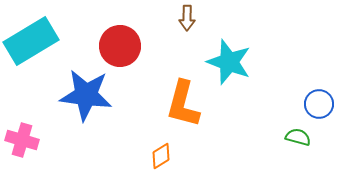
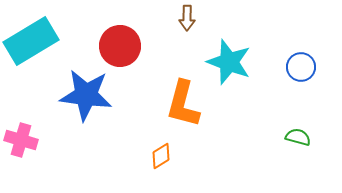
blue circle: moved 18 px left, 37 px up
pink cross: moved 1 px left
